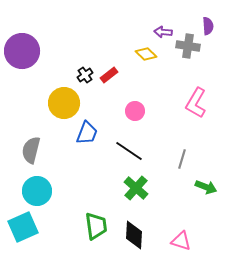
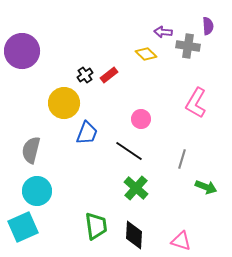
pink circle: moved 6 px right, 8 px down
